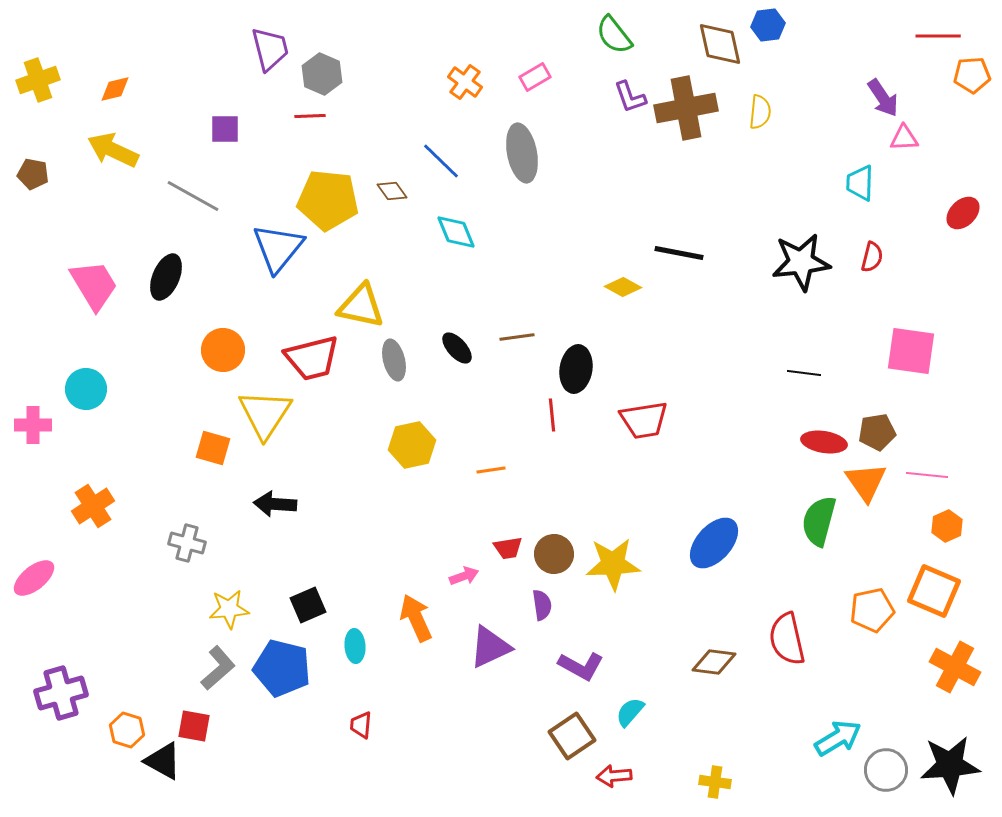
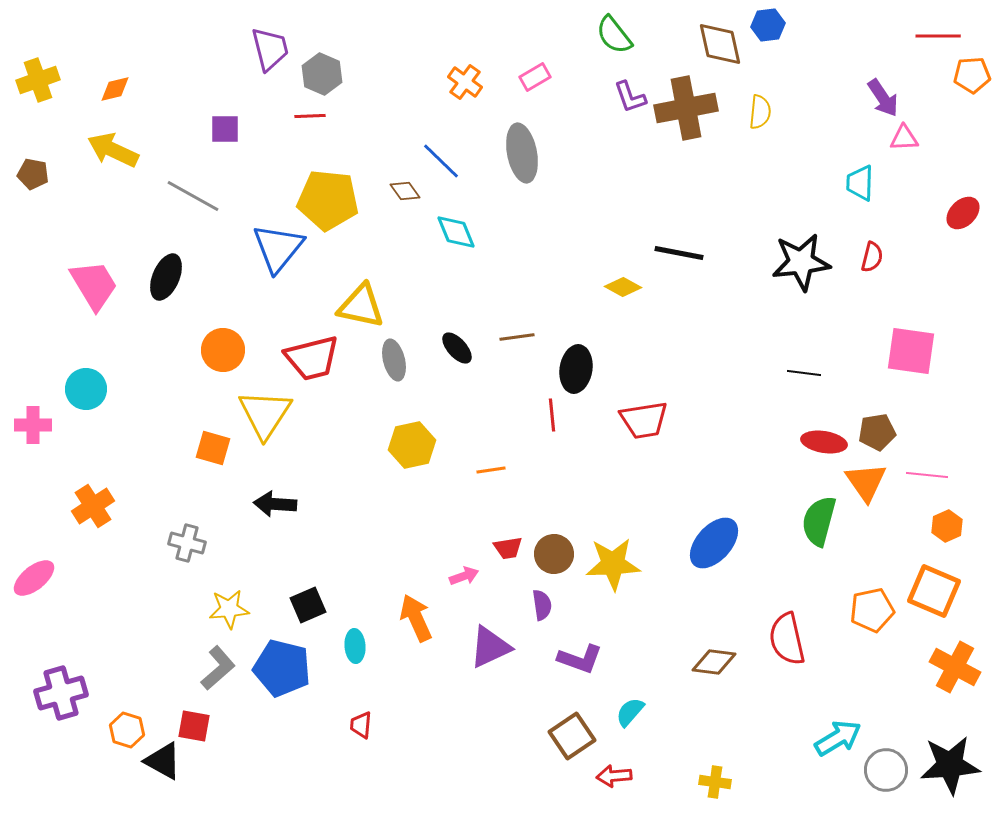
brown diamond at (392, 191): moved 13 px right
purple L-shape at (581, 666): moved 1 px left, 7 px up; rotated 9 degrees counterclockwise
